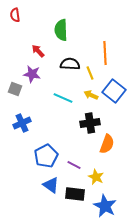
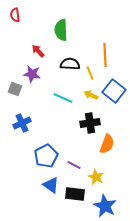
orange line: moved 2 px down
